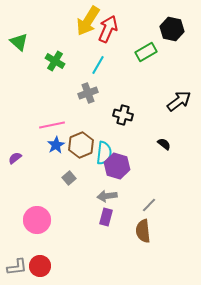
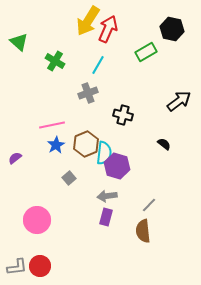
brown hexagon: moved 5 px right, 1 px up
